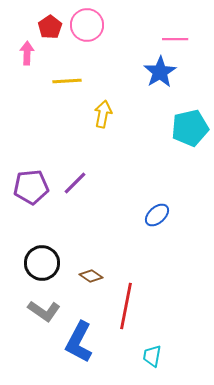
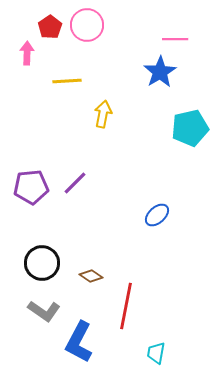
cyan trapezoid: moved 4 px right, 3 px up
